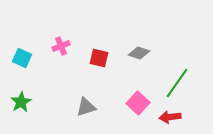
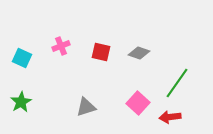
red square: moved 2 px right, 6 px up
